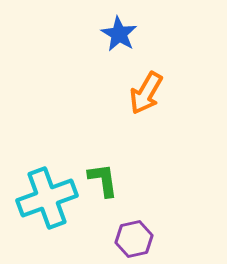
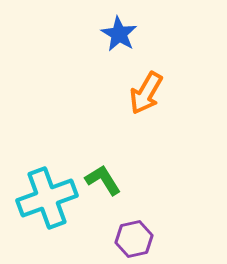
green L-shape: rotated 24 degrees counterclockwise
